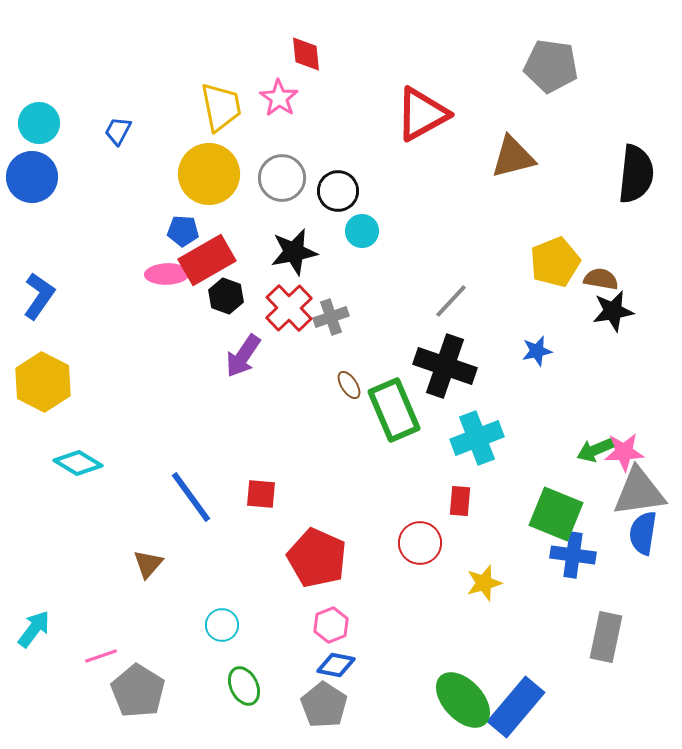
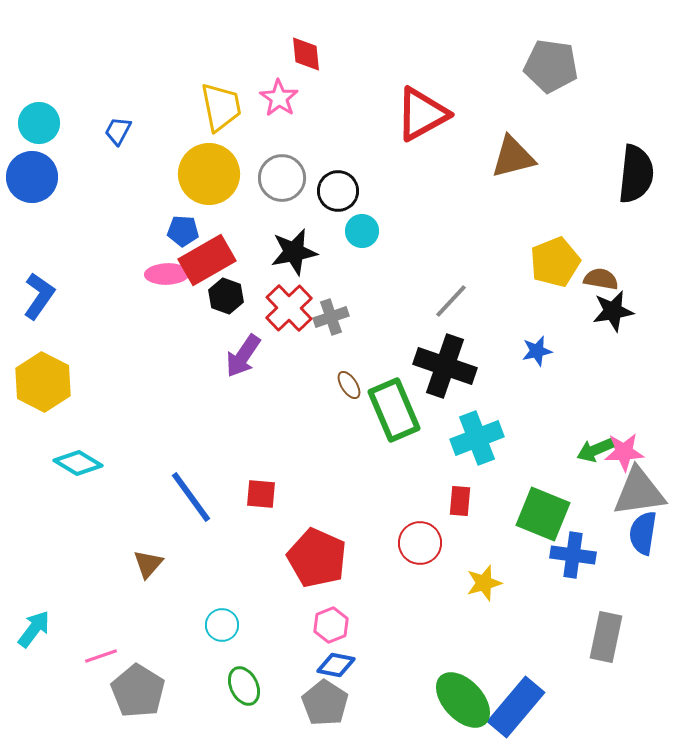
green square at (556, 514): moved 13 px left
gray pentagon at (324, 705): moved 1 px right, 2 px up
